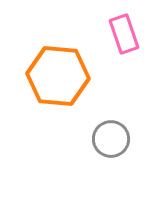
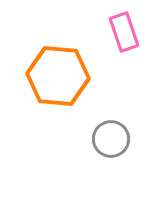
pink rectangle: moved 2 px up
